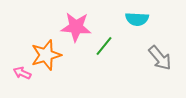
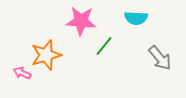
cyan semicircle: moved 1 px left, 1 px up
pink star: moved 5 px right, 6 px up
